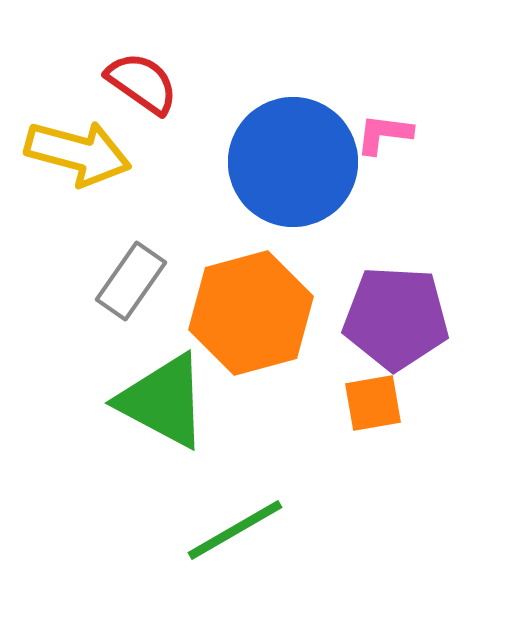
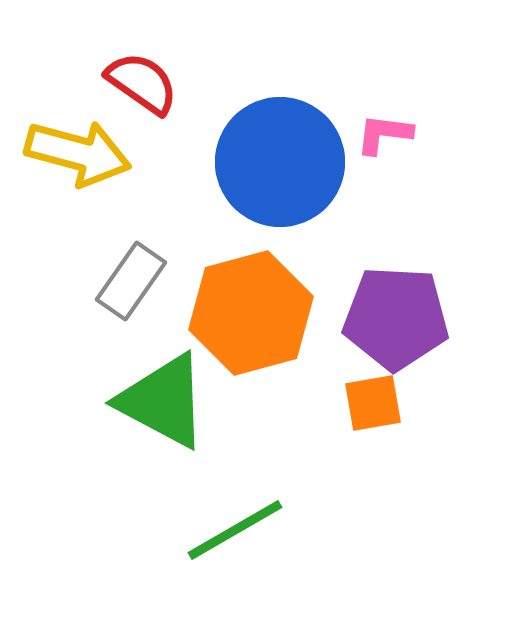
blue circle: moved 13 px left
